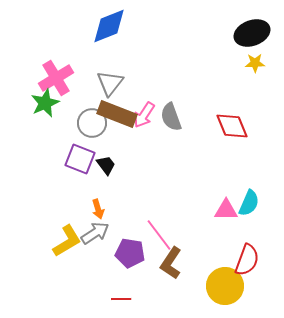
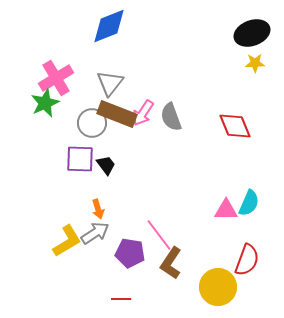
pink arrow: moved 1 px left, 2 px up
red diamond: moved 3 px right
purple square: rotated 20 degrees counterclockwise
yellow circle: moved 7 px left, 1 px down
